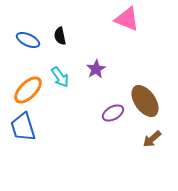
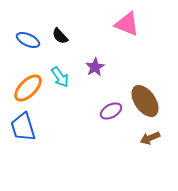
pink triangle: moved 5 px down
black semicircle: rotated 30 degrees counterclockwise
purple star: moved 1 px left, 2 px up
orange ellipse: moved 2 px up
purple ellipse: moved 2 px left, 2 px up
brown arrow: moved 2 px left, 1 px up; rotated 18 degrees clockwise
